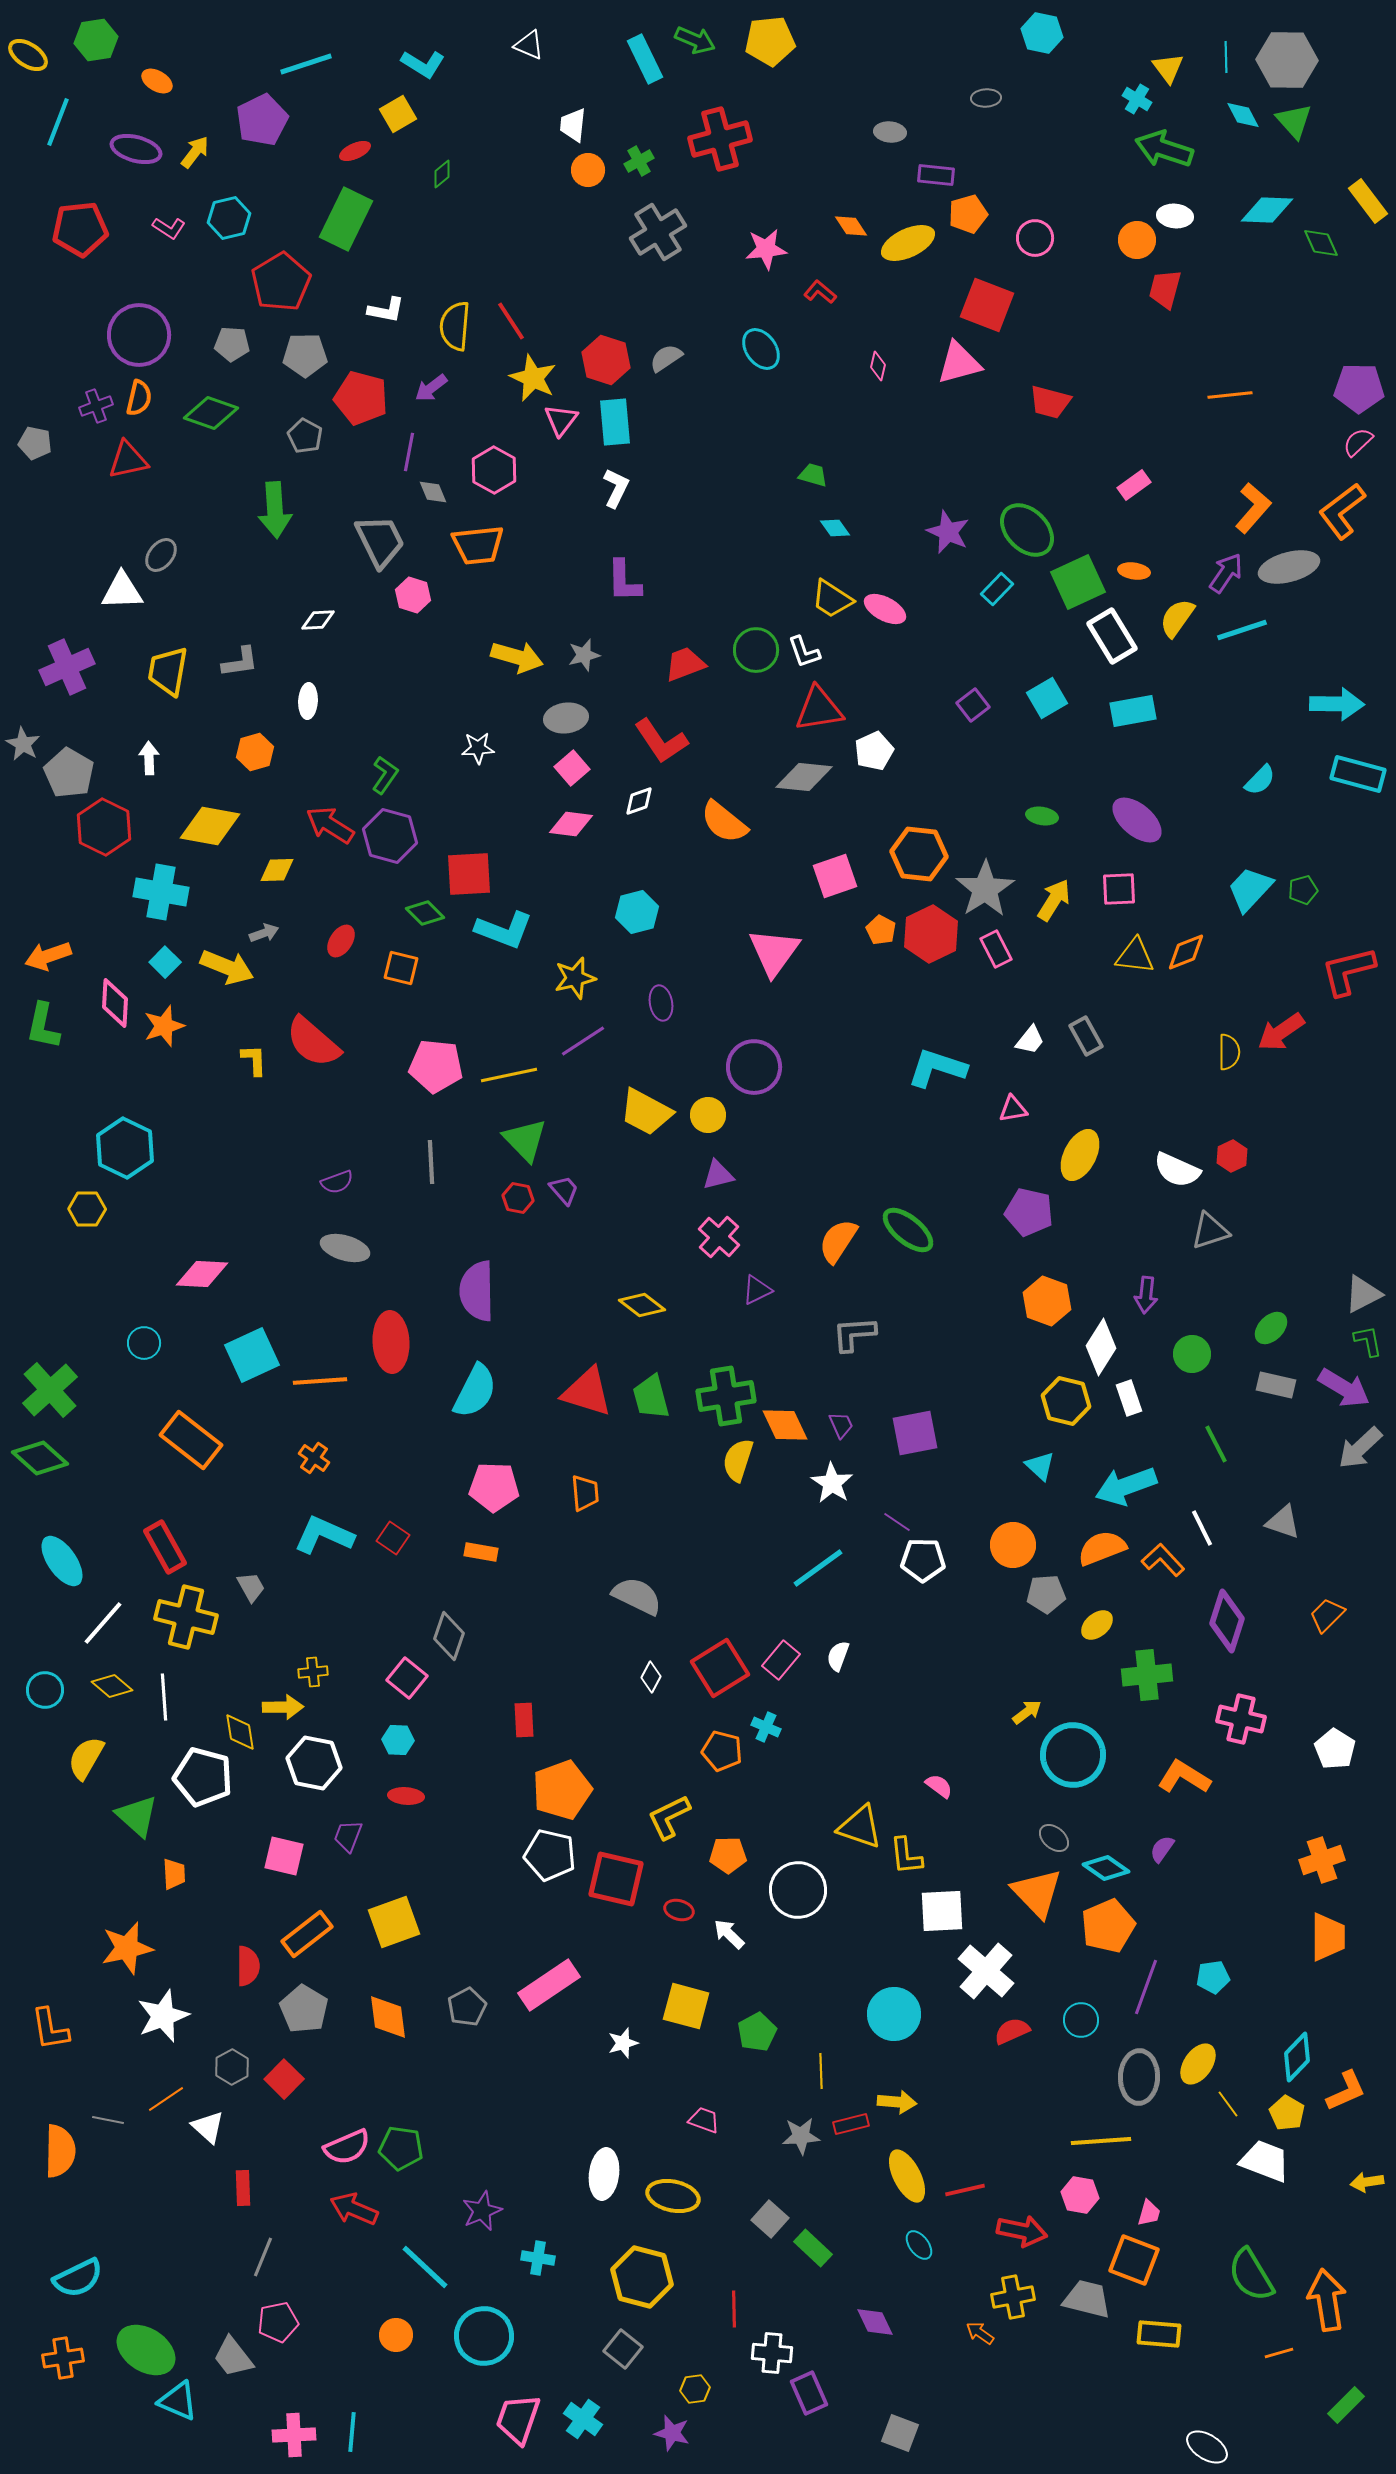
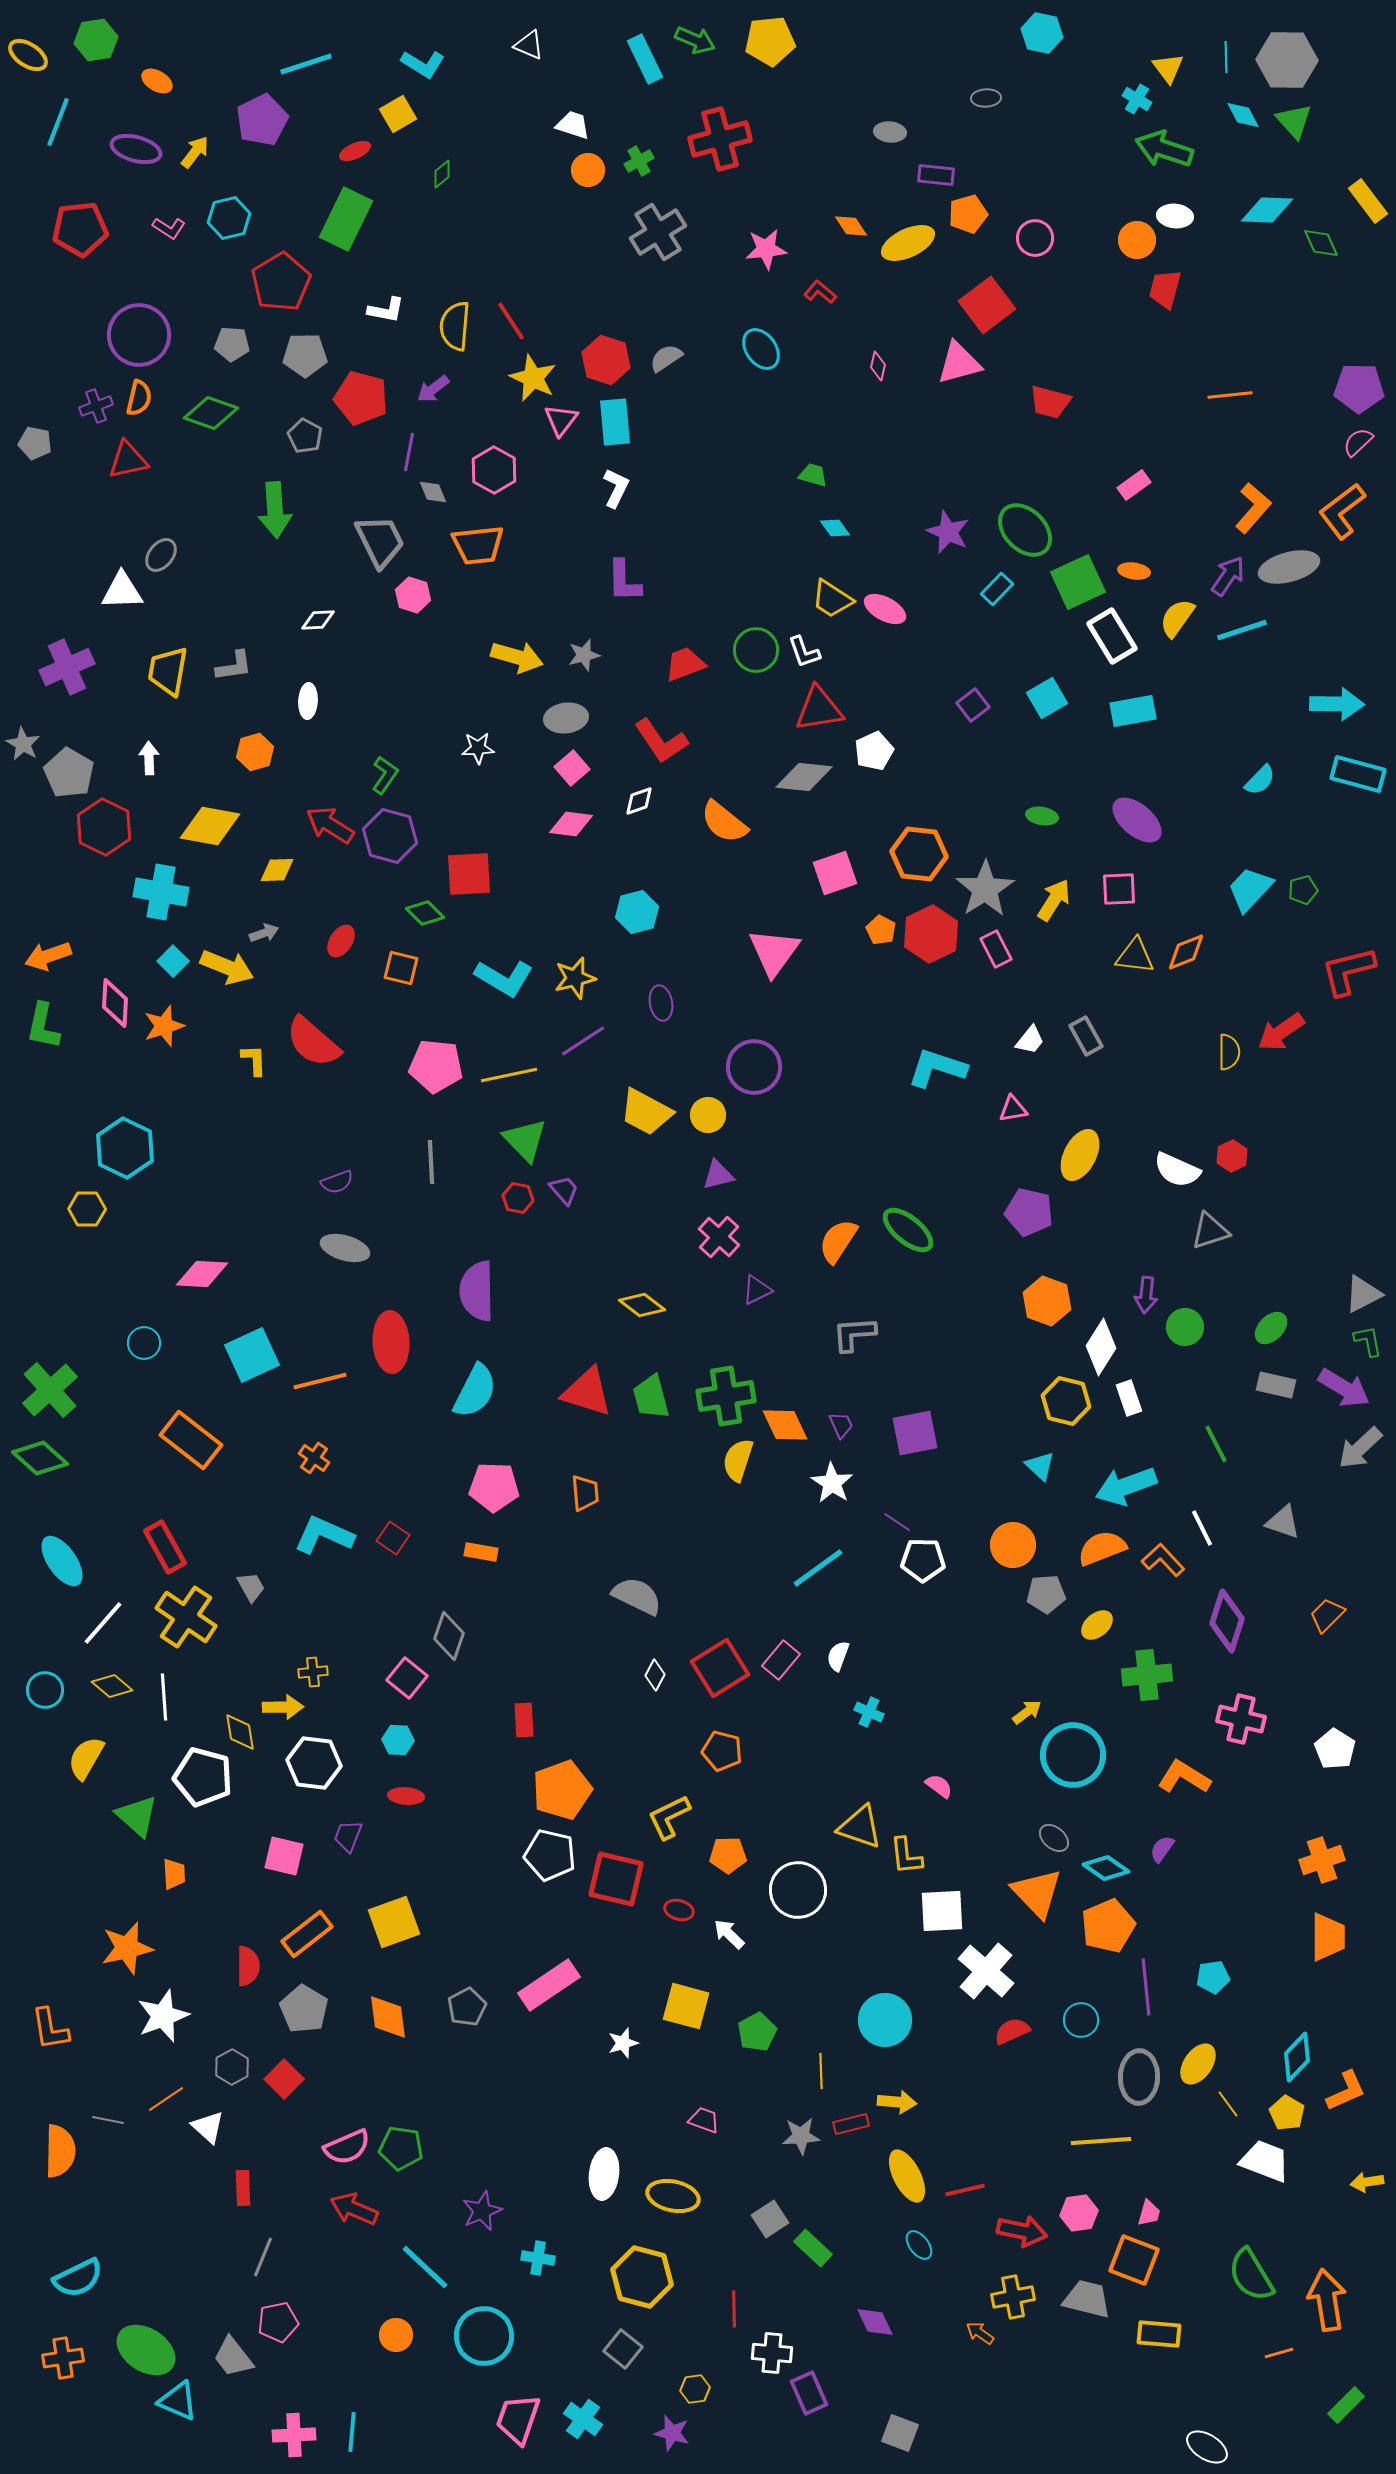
white trapezoid at (573, 125): rotated 102 degrees clockwise
red square at (987, 305): rotated 32 degrees clockwise
purple arrow at (431, 388): moved 2 px right, 1 px down
green ellipse at (1027, 530): moved 2 px left
purple arrow at (1226, 573): moved 2 px right, 3 px down
gray L-shape at (240, 662): moved 6 px left, 4 px down
pink square at (835, 876): moved 3 px up
cyan L-shape at (504, 930): moved 48 px down; rotated 10 degrees clockwise
cyan square at (165, 962): moved 8 px right, 1 px up
green circle at (1192, 1354): moved 7 px left, 27 px up
orange line at (320, 1381): rotated 10 degrees counterclockwise
yellow cross at (186, 1617): rotated 20 degrees clockwise
white diamond at (651, 1677): moved 4 px right, 2 px up
cyan cross at (766, 1727): moved 103 px right, 15 px up
white hexagon at (314, 1763): rotated 4 degrees counterclockwise
purple line at (1146, 1987): rotated 26 degrees counterclockwise
cyan circle at (894, 2014): moved 9 px left, 6 px down
pink hexagon at (1080, 2195): moved 1 px left, 18 px down; rotated 18 degrees counterclockwise
gray square at (770, 2219): rotated 15 degrees clockwise
